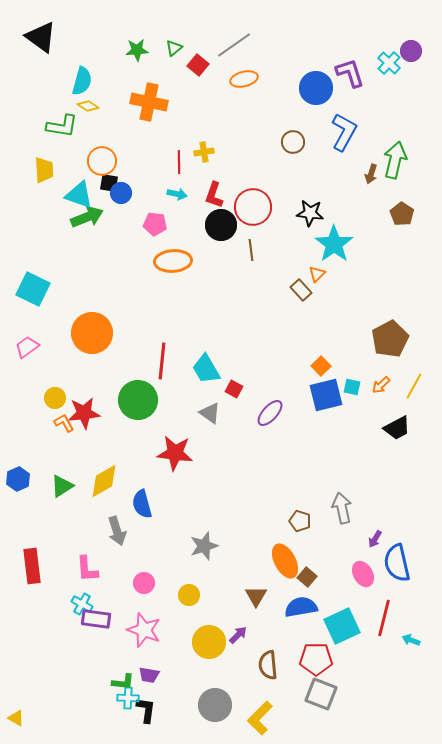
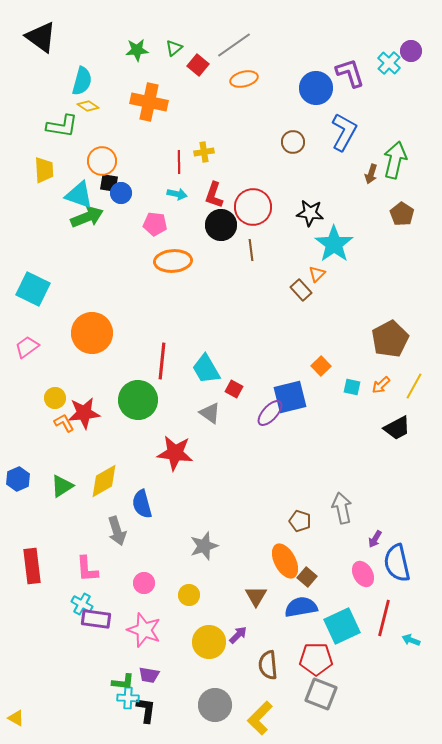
blue square at (326, 395): moved 36 px left, 2 px down
